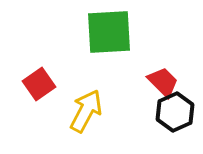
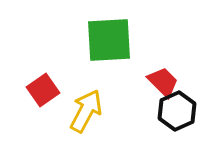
green square: moved 8 px down
red square: moved 4 px right, 6 px down
black hexagon: moved 2 px right, 1 px up
